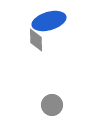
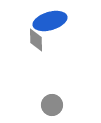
blue ellipse: moved 1 px right
